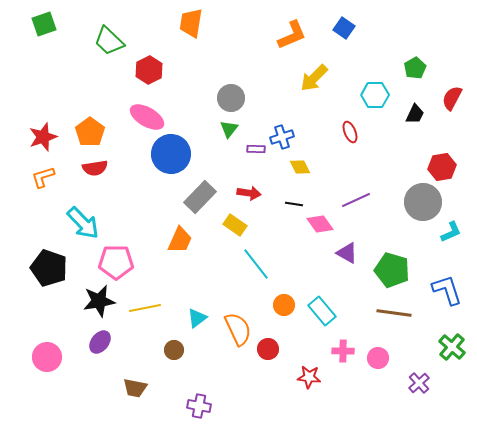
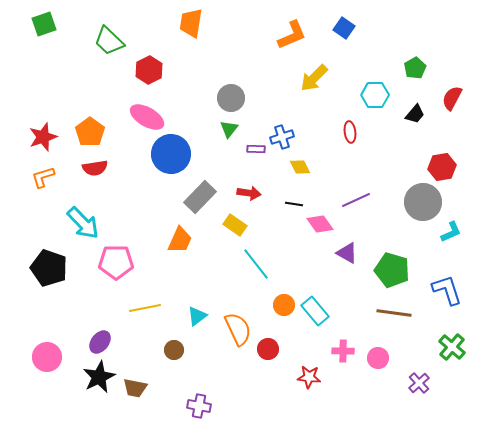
black trapezoid at (415, 114): rotated 15 degrees clockwise
red ellipse at (350, 132): rotated 15 degrees clockwise
black star at (99, 301): moved 76 px down; rotated 16 degrees counterclockwise
cyan rectangle at (322, 311): moved 7 px left
cyan triangle at (197, 318): moved 2 px up
